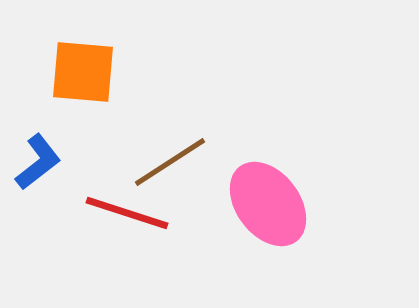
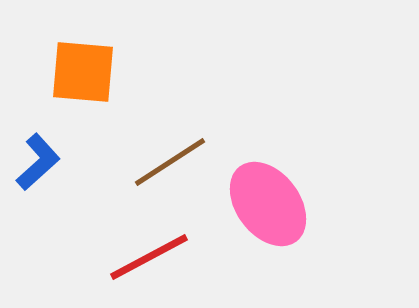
blue L-shape: rotated 4 degrees counterclockwise
red line: moved 22 px right, 44 px down; rotated 46 degrees counterclockwise
